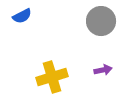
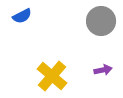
yellow cross: moved 1 px up; rotated 32 degrees counterclockwise
